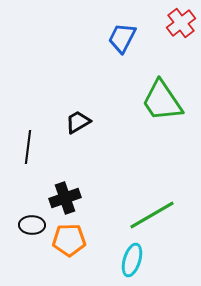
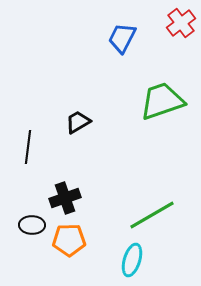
green trapezoid: rotated 105 degrees clockwise
